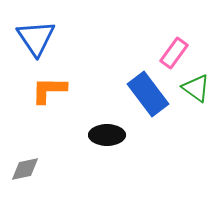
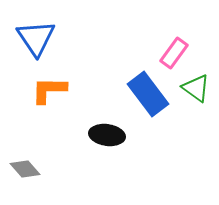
black ellipse: rotated 8 degrees clockwise
gray diamond: rotated 60 degrees clockwise
